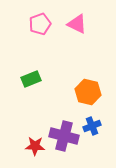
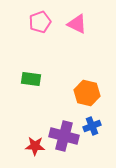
pink pentagon: moved 2 px up
green rectangle: rotated 30 degrees clockwise
orange hexagon: moved 1 px left, 1 px down
